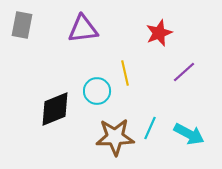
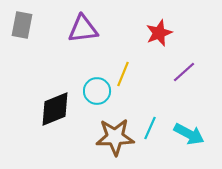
yellow line: moved 2 px left, 1 px down; rotated 35 degrees clockwise
